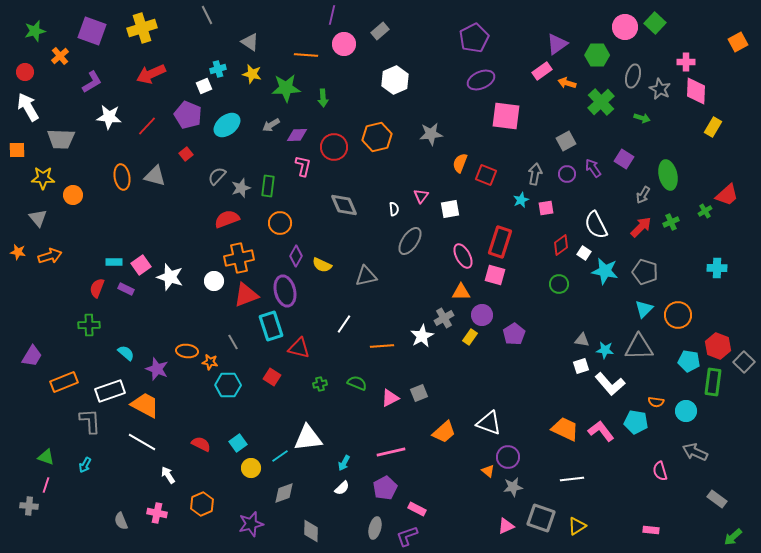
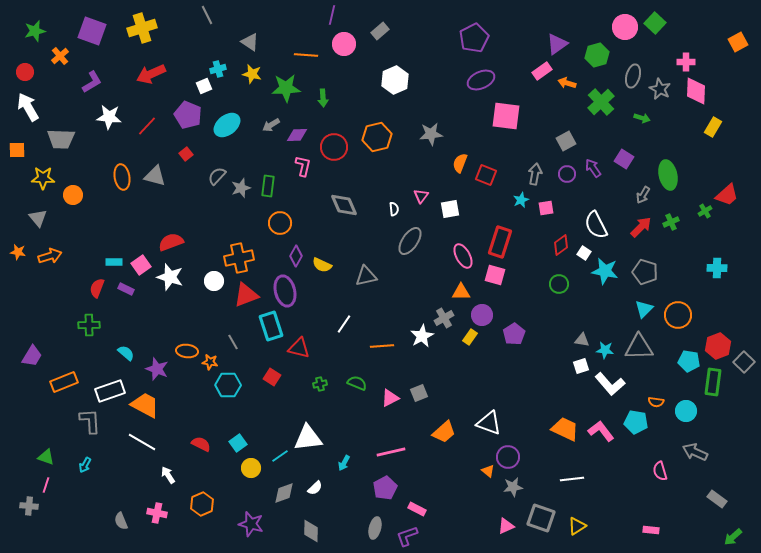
green hexagon at (597, 55): rotated 15 degrees counterclockwise
red semicircle at (227, 219): moved 56 px left, 23 px down
red hexagon at (718, 346): rotated 20 degrees clockwise
white semicircle at (342, 488): moved 27 px left
purple star at (251, 524): rotated 30 degrees clockwise
